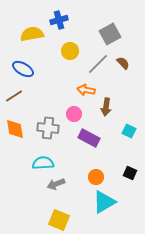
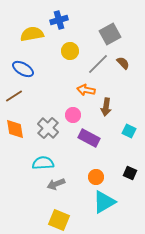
pink circle: moved 1 px left, 1 px down
gray cross: rotated 35 degrees clockwise
